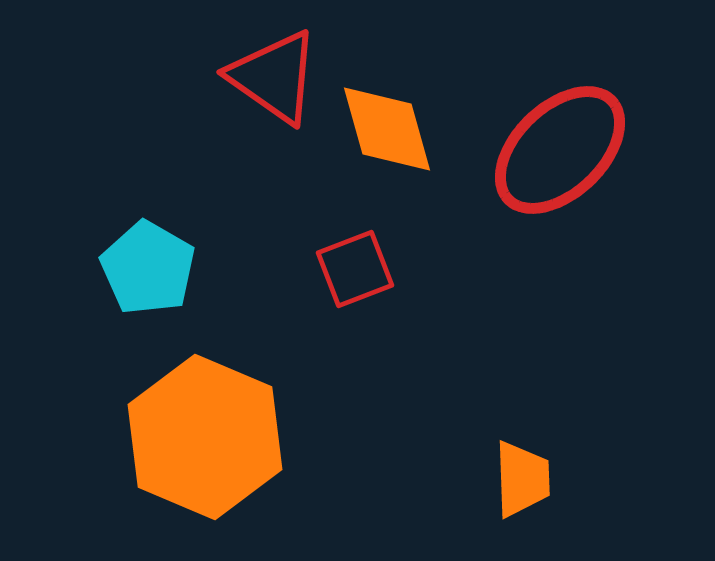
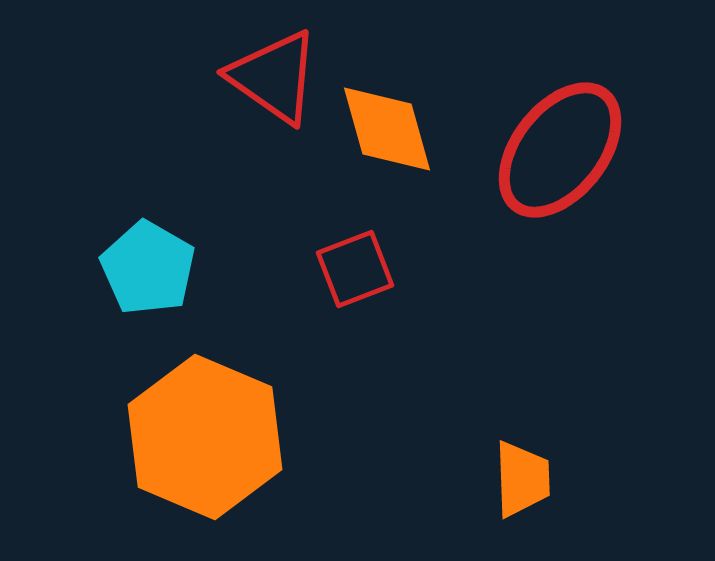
red ellipse: rotated 8 degrees counterclockwise
